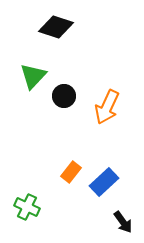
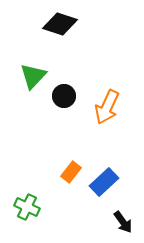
black diamond: moved 4 px right, 3 px up
